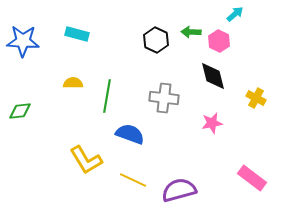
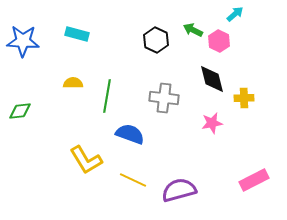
green arrow: moved 2 px right, 2 px up; rotated 24 degrees clockwise
black diamond: moved 1 px left, 3 px down
yellow cross: moved 12 px left; rotated 30 degrees counterclockwise
pink rectangle: moved 2 px right, 2 px down; rotated 64 degrees counterclockwise
